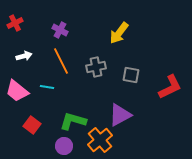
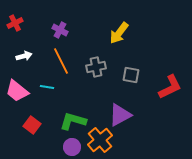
purple circle: moved 8 px right, 1 px down
